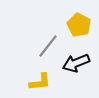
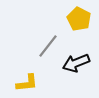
yellow pentagon: moved 6 px up
yellow L-shape: moved 13 px left, 1 px down
